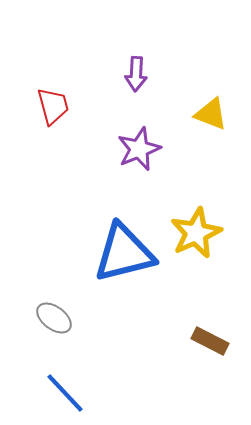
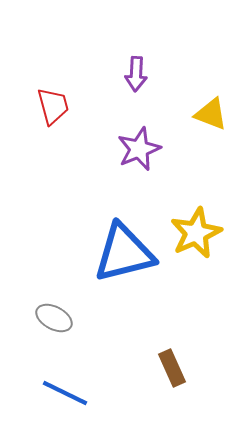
gray ellipse: rotated 9 degrees counterclockwise
brown rectangle: moved 38 px left, 27 px down; rotated 39 degrees clockwise
blue line: rotated 21 degrees counterclockwise
